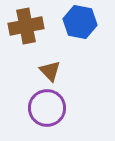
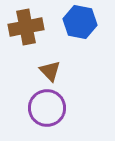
brown cross: moved 1 px down
